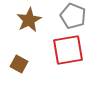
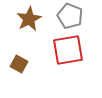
gray pentagon: moved 3 px left
brown star: moved 1 px up
